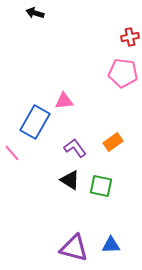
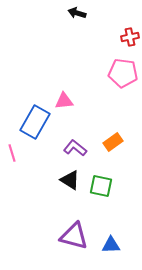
black arrow: moved 42 px right
purple L-shape: rotated 15 degrees counterclockwise
pink line: rotated 24 degrees clockwise
purple triangle: moved 12 px up
